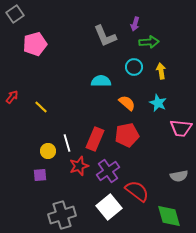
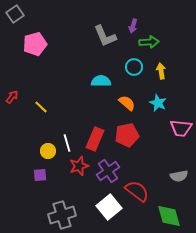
purple arrow: moved 2 px left, 2 px down
